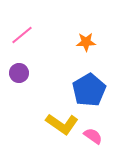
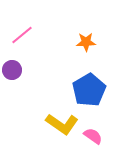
purple circle: moved 7 px left, 3 px up
